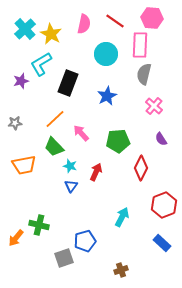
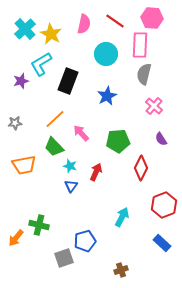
black rectangle: moved 2 px up
